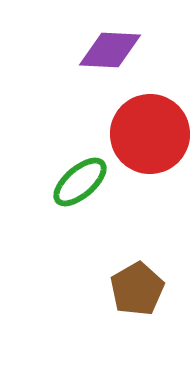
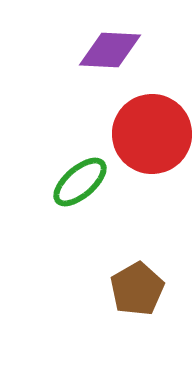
red circle: moved 2 px right
